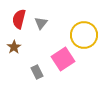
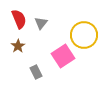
red semicircle: rotated 144 degrees clockwise
brown star: moved 4 px right, 1 px up
pink square: moved 3 px up
gray rectangle: moved 1 px left
